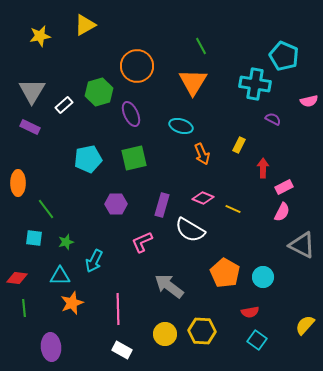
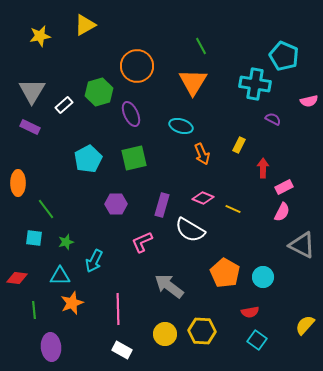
cyan pentagon at (88, 159): rotated 16 degrees counterclockwise
green line at (24, 308): moved 10 px right, 2 px down
